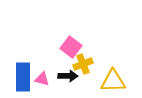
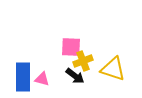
pink square: rotated 35 degrees counterclockwise
yellow cross: moved 3 px up
black arrow: moved 7 px right; rotated 36 degrees clockwise
yellow triangle: moved 12 px up; rotated 20 degrees clockwise
